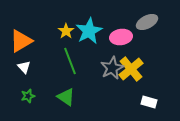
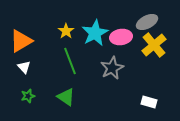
cyan star: moved 6 px right, 2 px down
yellow cross: moved 23 px right, 24 px up
